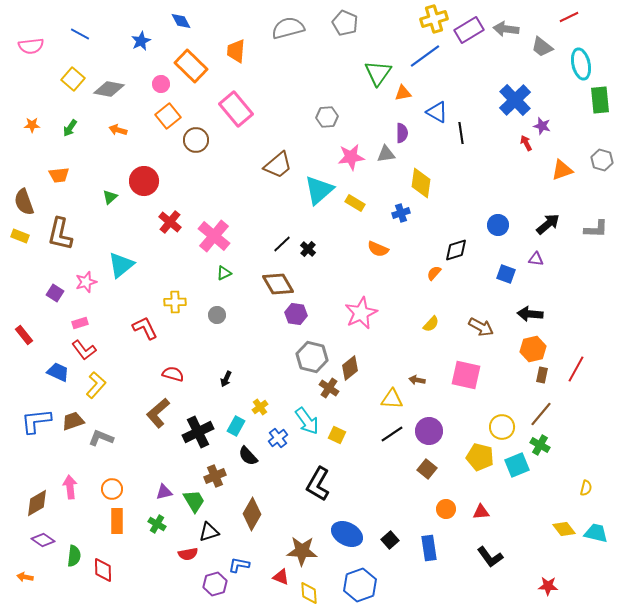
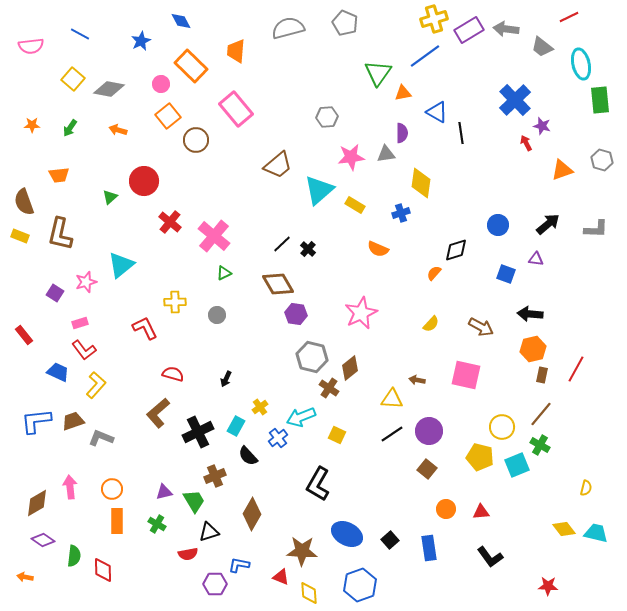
yellow rectangle at (355, 203): moved 2 px down
cyan arrow at (307, 421): moved 6 px left, 4 px up; rotated 104 degrees clockwise
purple hexagon at (215, 584): rotated 15 degrees clockwise
